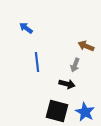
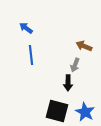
brown arrow: moved 2 px left
blue line: moved 6 px left, 7 px up
black arrow: moved 1 px right, 1 px up; rotated 77 degrees clockwise
